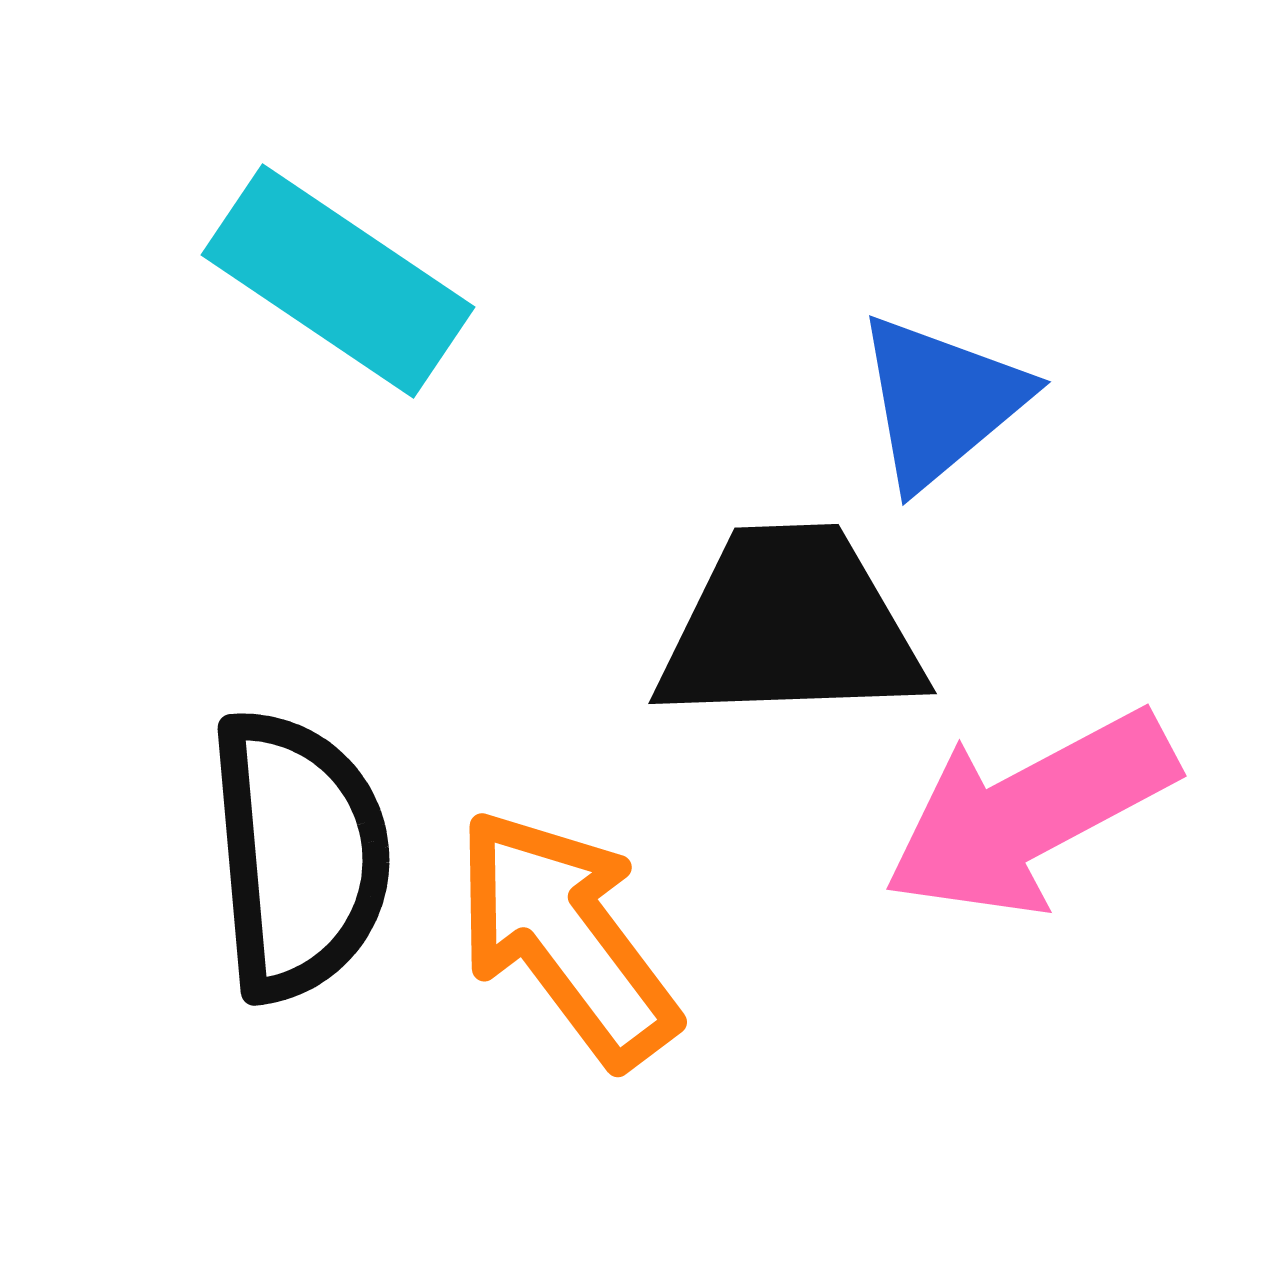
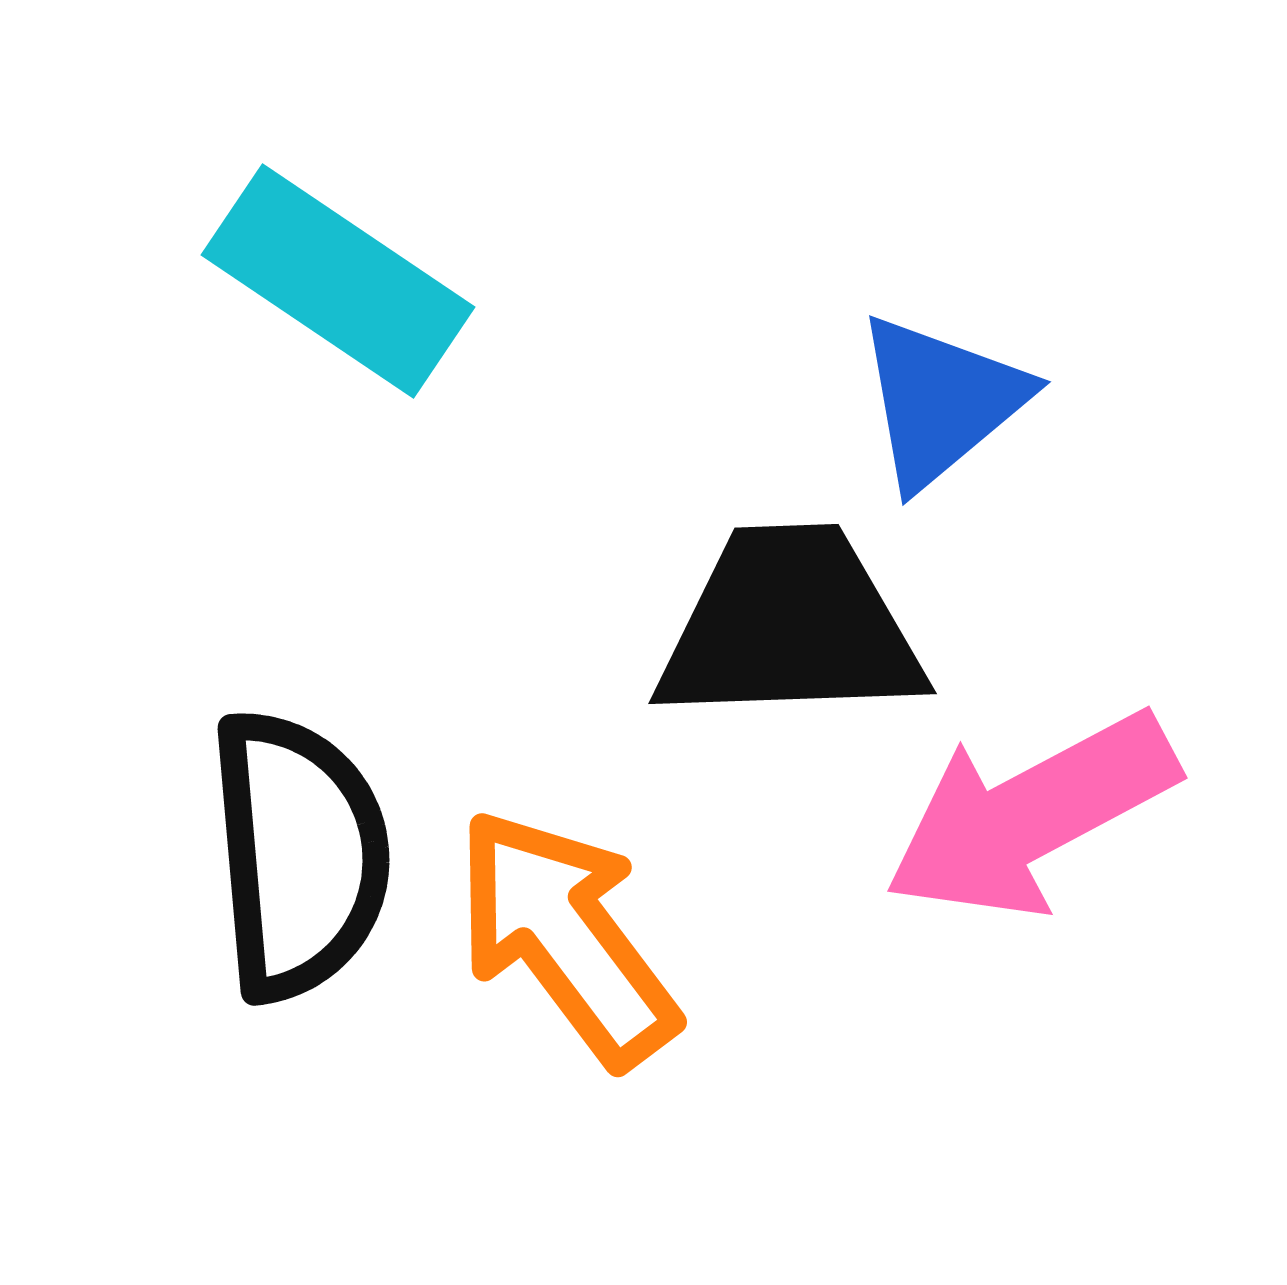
pink arrow: moved 1 px right, 2 px down
